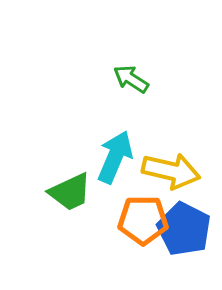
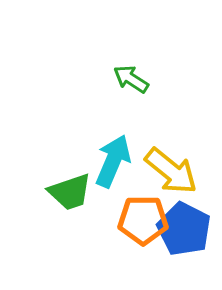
cyan arrow: moved 2 px left, 4 px down
yellow arrow: rotated 26 degrees clockwise
green trapezoid: rotated 6 degrees clockwise
